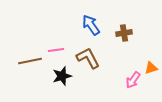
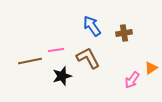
blue arrow: moved 1 px right, 1 px down
orange triangle: rotated 16 degrees counterclockwise
pink arrow: moved 1 px left
